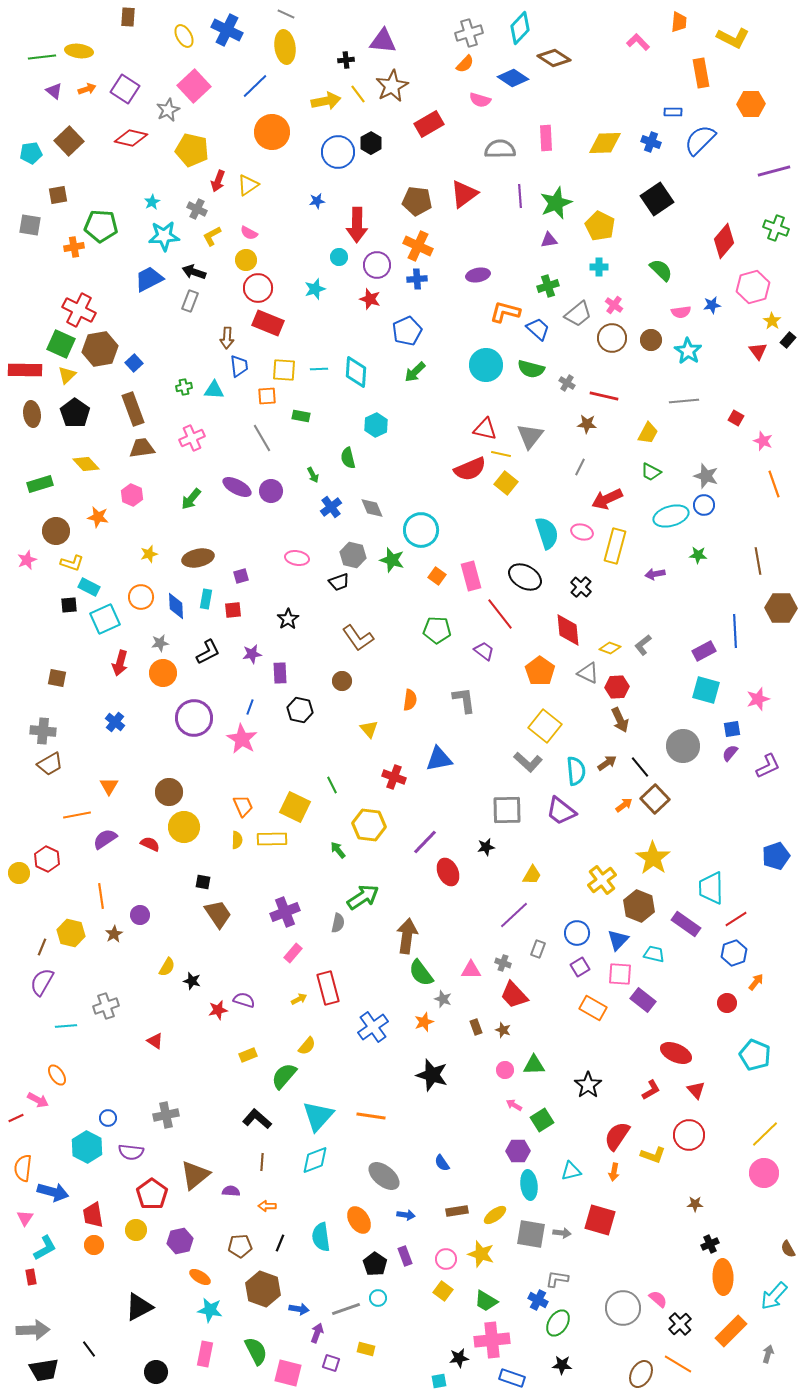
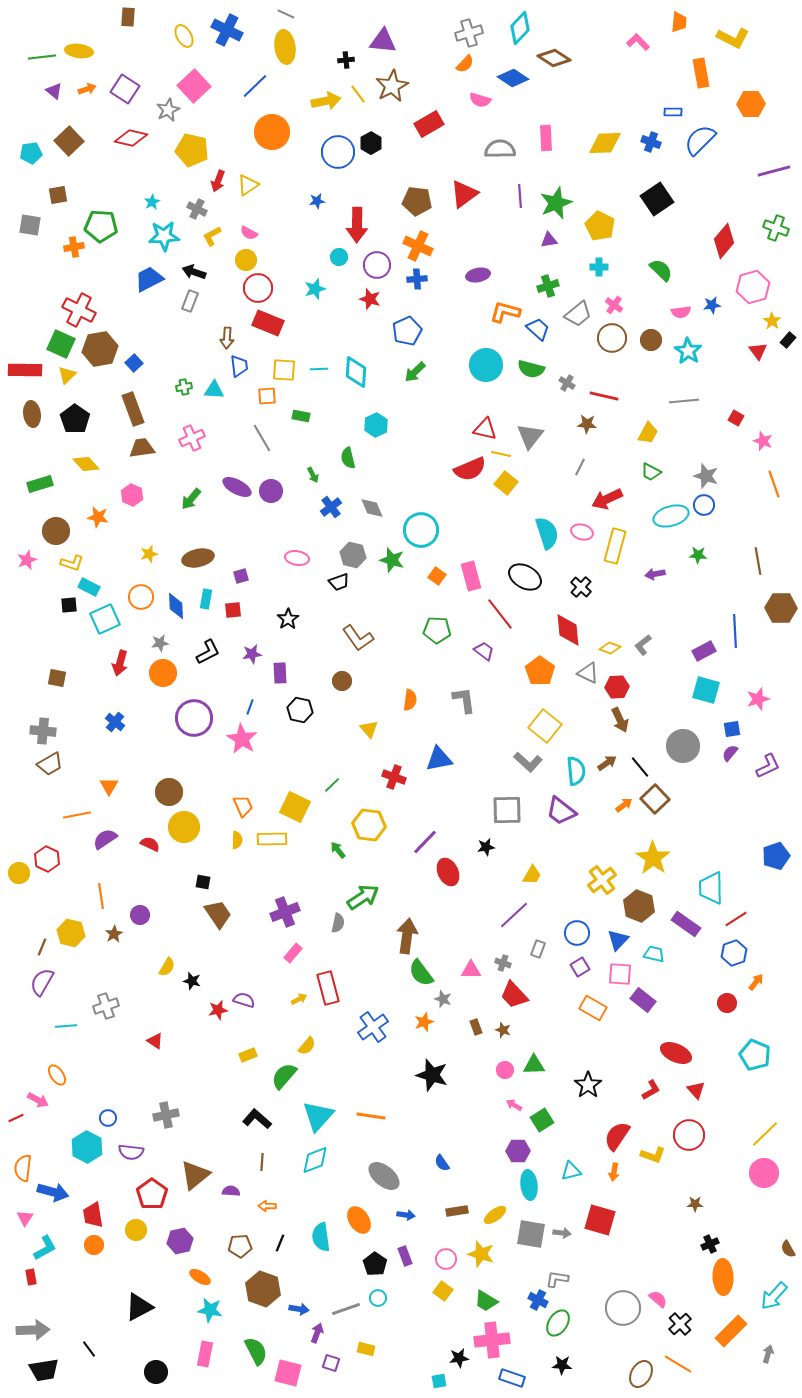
black pentagon at (75, 413): moved 6 px down
green line at (332, 785): rotated 72 degrees clockwise
